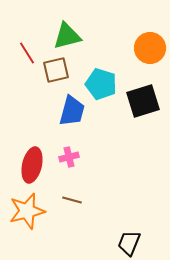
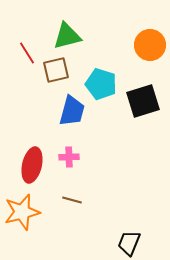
orange circle: moved 3 px up
pink cross: rotated 12 degrees clockwise
orange star: moved 5 px left, 1 px down
